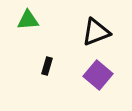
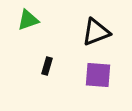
green triangle: rotated 15 degrees counterclockwise
purple square: rotated 36 degrees counterclockwise
